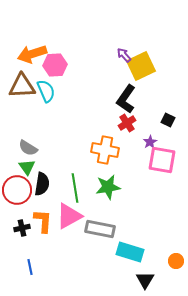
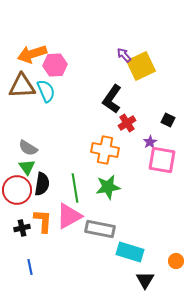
black L-shape: moved 14 px left
